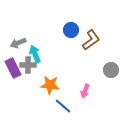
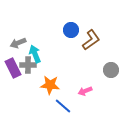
pink arrow: rotated 48 degrees clockwise
